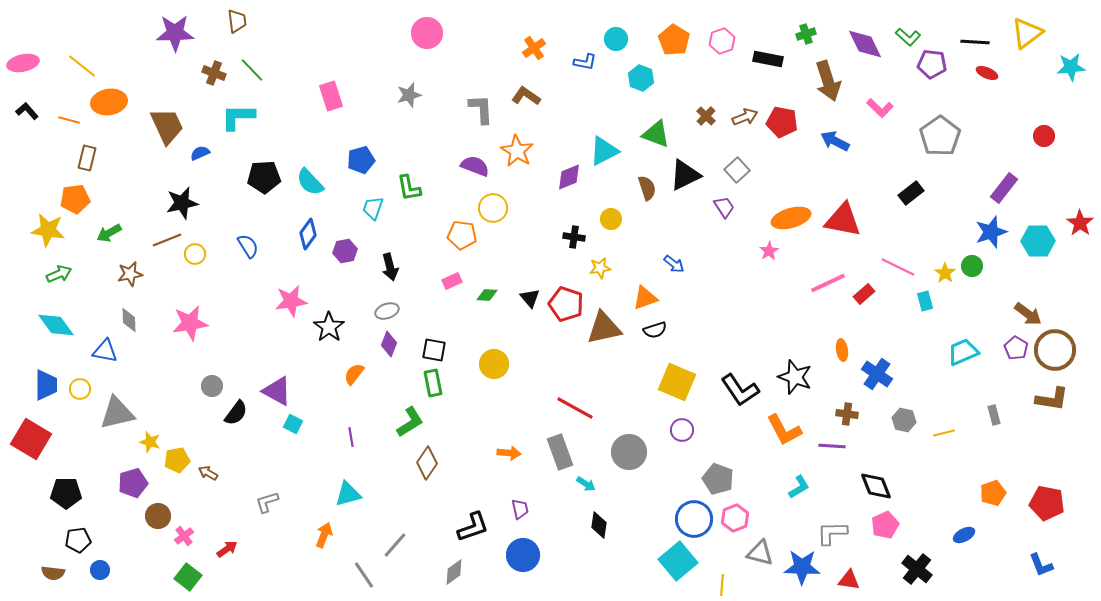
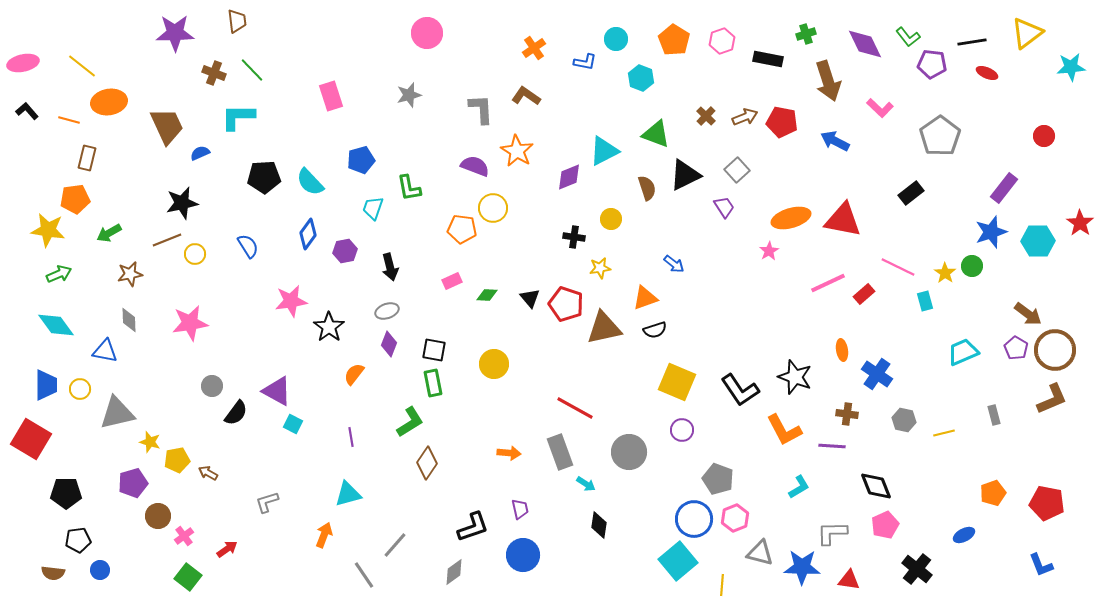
green L-shape at (908, 37): rotated 10 degrees clockwise
black line at (975, 42): moved 3 px left; rotated 12 degrees counterclockwise
orange pentagon at (462, 235): moved 6 px up
brown L-shape at (1052, 399): rotated 32 degrees counterclockwise
